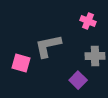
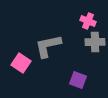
gray cross: moved 14 px up
pink square: rotated 18 degrees clockwise
purple square: rotated 24 degrees counterclockwise
